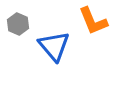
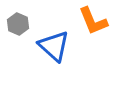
blue triangle: rotated 8 degrees counterclockwise
